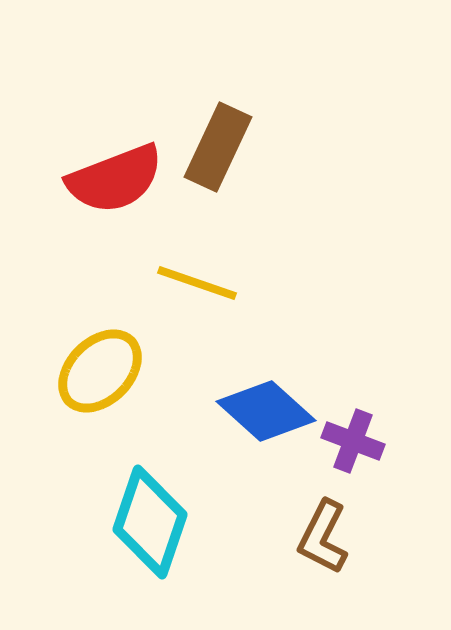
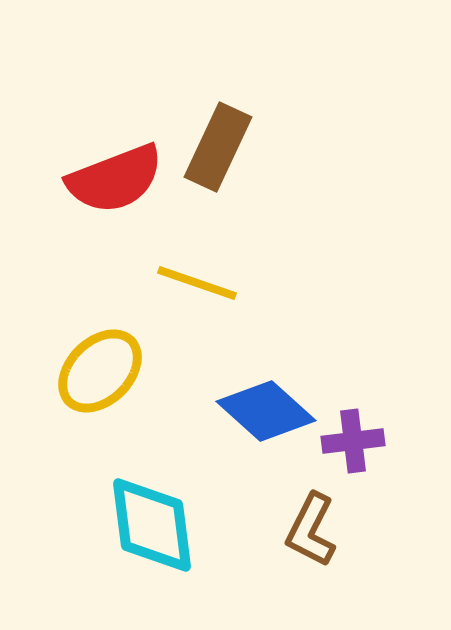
purple cross: rotated 28 degrees counterclockwise
cyan diamond: moved 2 px right, 3 px down; rotated 26 degrees counterclockwise
brown L-shape: moved 12 px left, 7 px up
